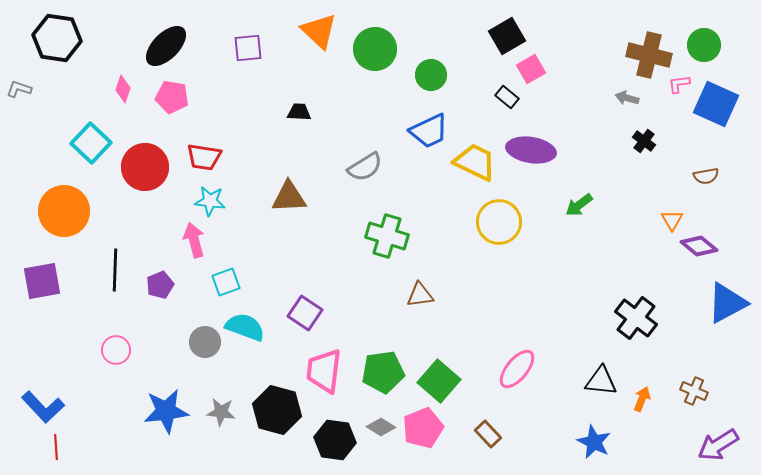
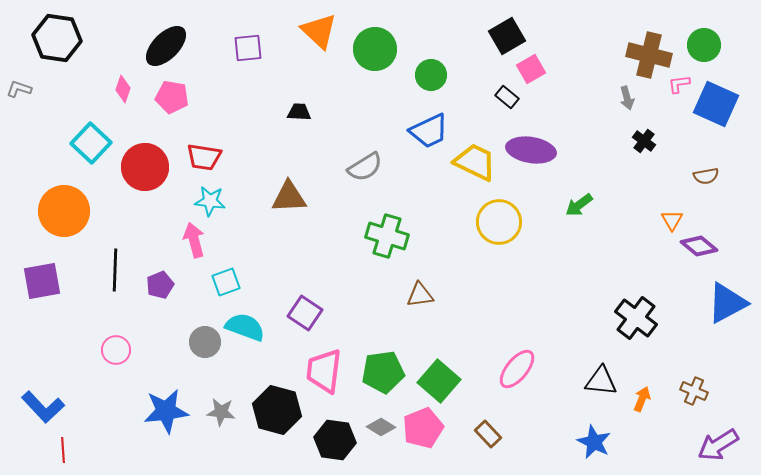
gray arrow at (627, 98): rotated 120 degrees counterclockwise
red line at (56, 447): moved 7 px right, 3 px down
